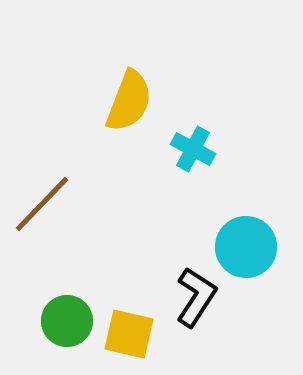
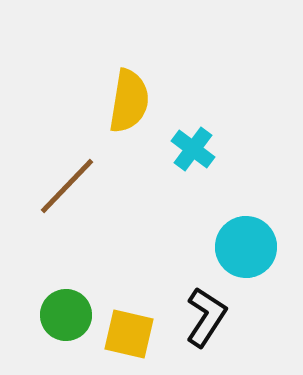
yellow semicircle: rotated 12 degrees counterclockwise
cyan cross: rotated 9 degrees clockwise
brown line: moved 25 px right, 18 px up
black L-shape: moved 10 px right, 20 px down
green circle: moved 1 px left, 6 px up
